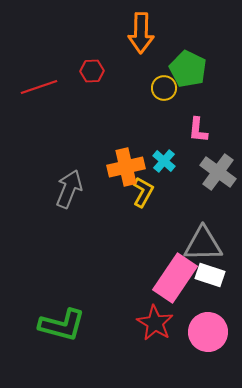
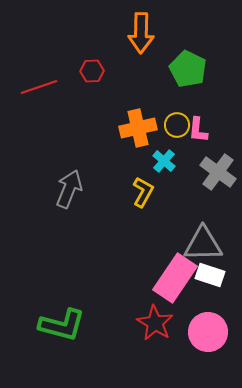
yellow circle: moved 13 px right, 37 px down
orange cross: moved 12 px right, 39 px up
